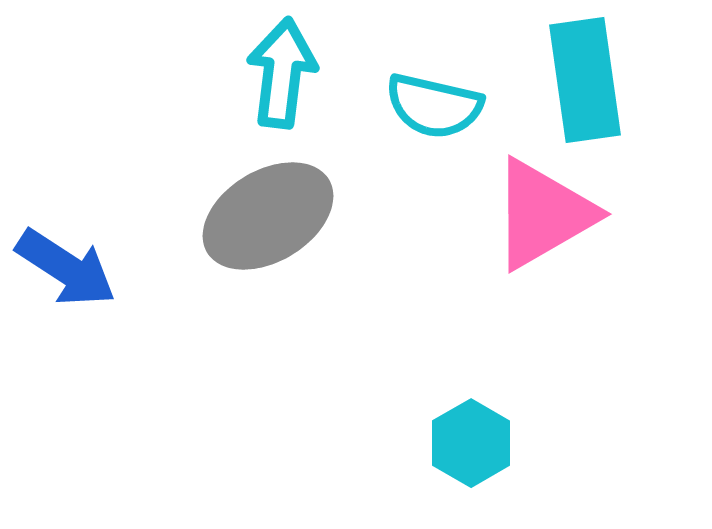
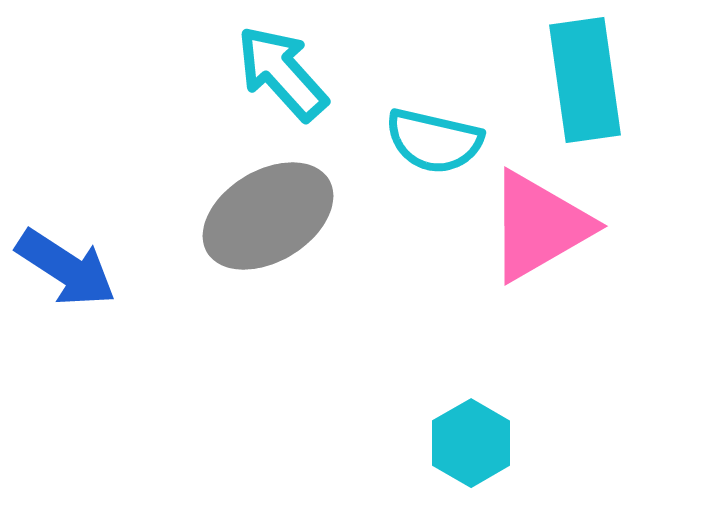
cyan arrow: rotated 49 degrees counterclockwise
cyan semicircle: moved 35 px down
pink triangle: moved 4 px left, 12 px down
